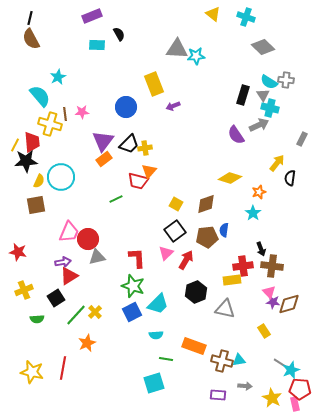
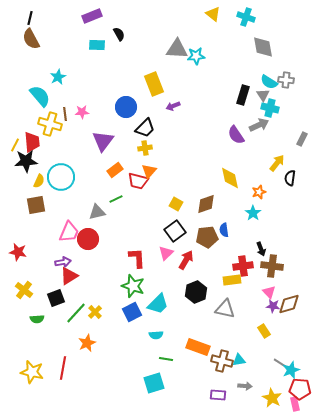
gray diamond at (263, 47): rotated 35 degrees clockwise
black trapezoid at (129, 144): moved 16 px right, 16 px up
orange rectangle at (104, 159): moved 11 px right, 11 px down
yellow diamond at (230, 178): rotated 60 degrees clockwise
blue semicircle at (224, 230): rotated 16 degrees counterclockwise
gray triangle at (97, 257): moved 45 px up
yellow cross at (24, 290): rotated 30 degrees counterclockwise
black square at (56, 298): rotated 12 degrees clockwise
purple star at (273, 302): moved 4 px down
green line at (76, 315): moved 2 px up
orange rectangle at (194, 346): moved 4 px right, 1 px down
